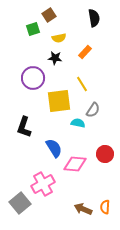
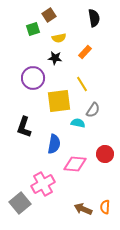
blue semicircle: moved 4 px up; rotated 42 degrees clockwise
